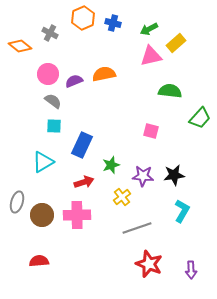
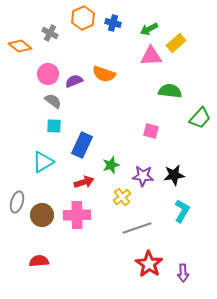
pink triangle: rotated 10 degrees clockwise
orange semicircle: rotated 150 degrees counterclockwise
red star: rotated 12 degrees clockwise
purple arrow: moved 8 px left, 3 px down
